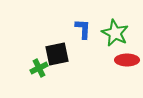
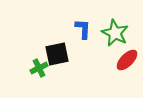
red ellipse: rotated 45 degrees counterclockwise
